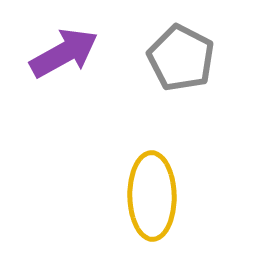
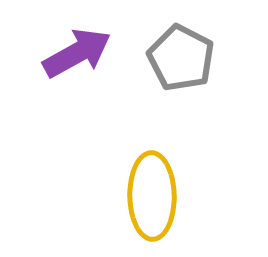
purple arrow: moved 13 px right
